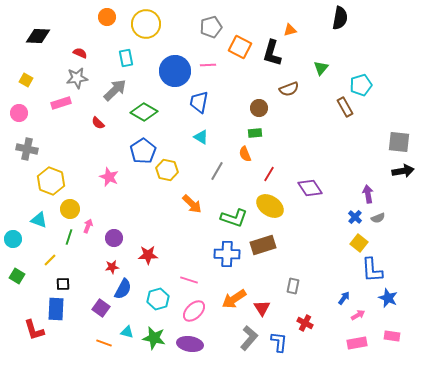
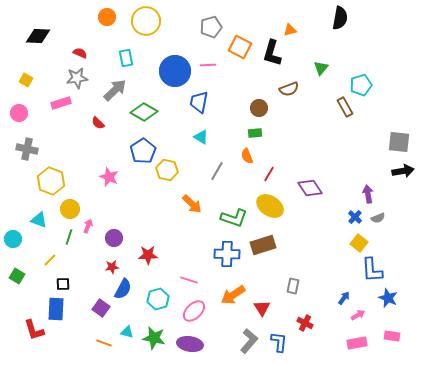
yellow circle at (146, 24): moved 3 px up
orange semicircle at (245, 154): moved 2 px right, 2 px down
orange arrow at (234, 299): moved 1 px left, 4 px up
gray L-shape at (249, 338): moved 3 px down
